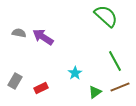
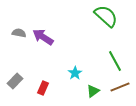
gray rectangle: rotated 14 degrees clockwise
red rectangle: moved 2 px right; rotated 40 degrees counterclockwise
green triangle: moved 2 px left, 1 px up
